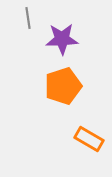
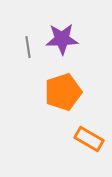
gray line: moved 29 px down
orange pentagon: moved 6 px down
